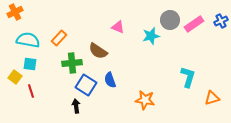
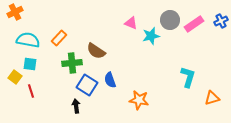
pink triangle: moved 13 px right, 4 px up
brown semicircle: moved 2 px left
blue square: moved 1 px right
orange star: moved 6 px left
